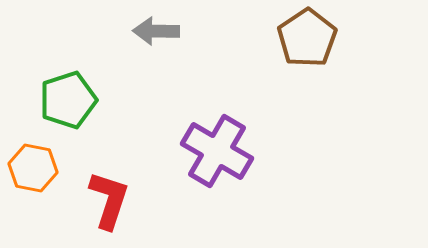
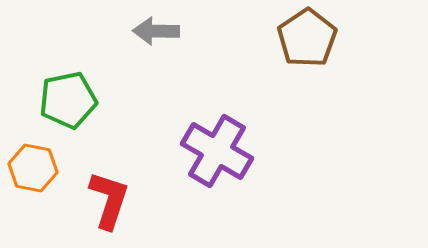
green pentagon: rotated 6 degrees clockwise
